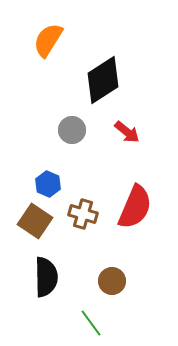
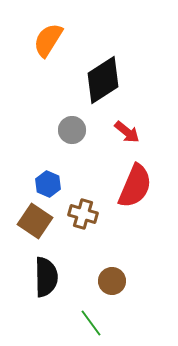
red semicircle: moved 21 px up
